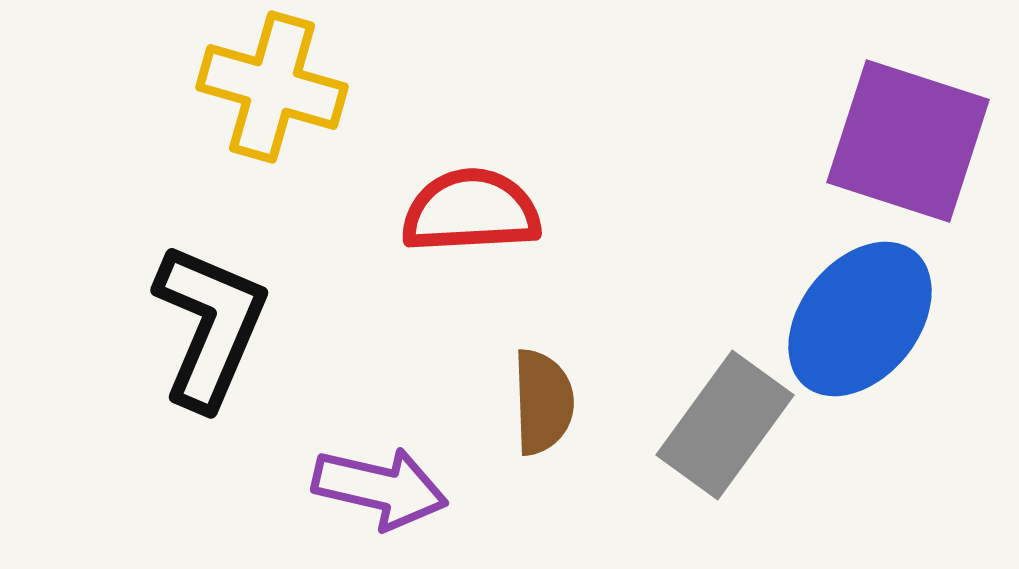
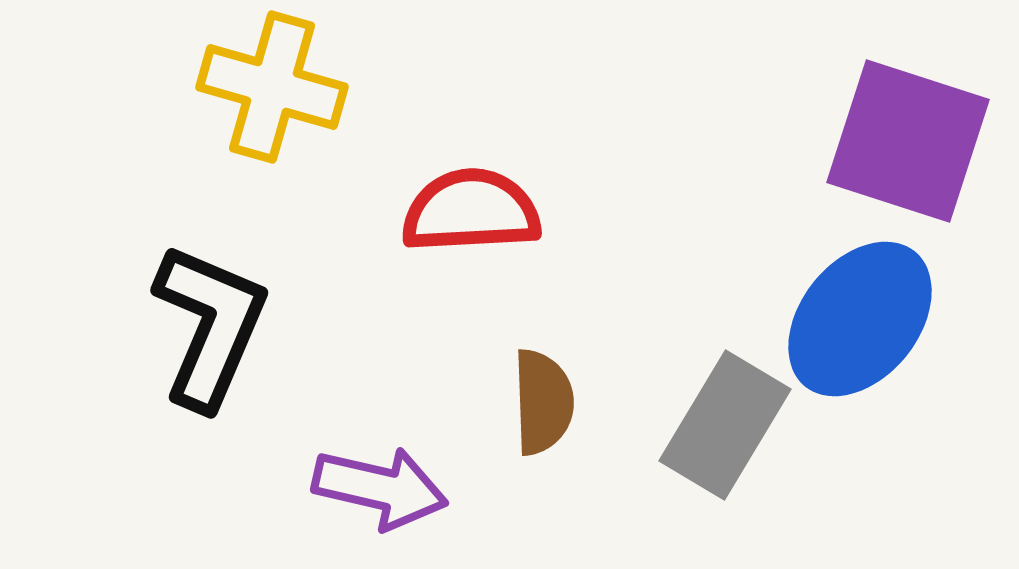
gray rectangle: rotated 5 degrees counterclockwise
